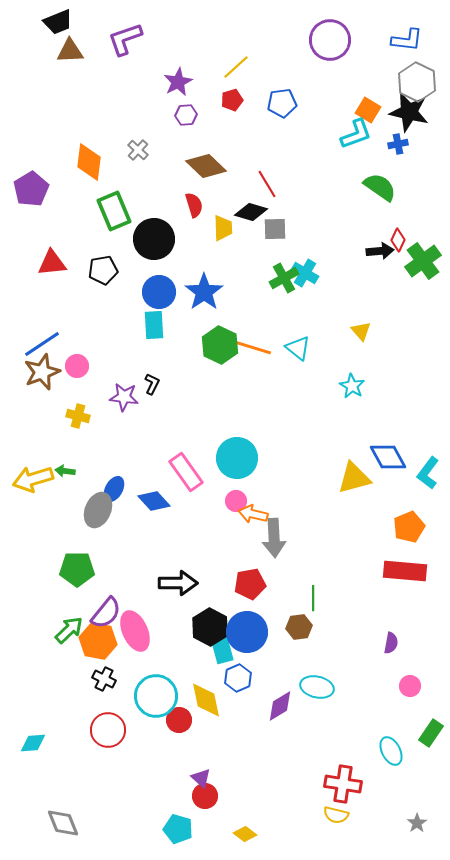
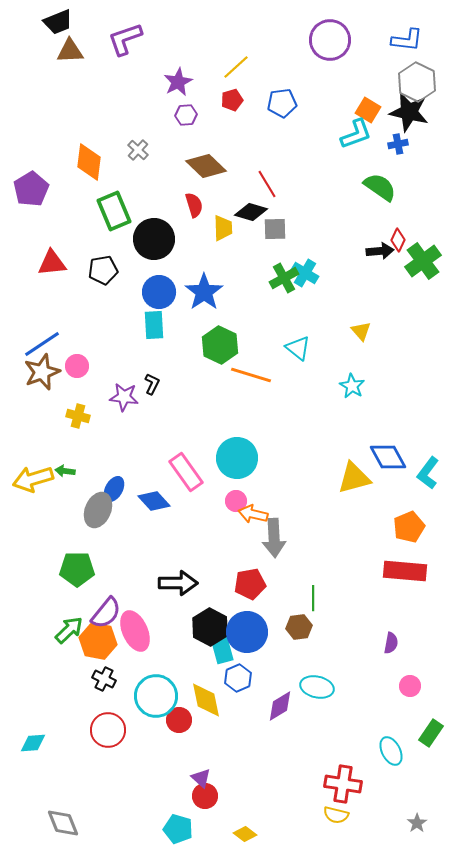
orange line at (251, 347): moved 28 px down
